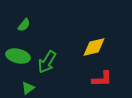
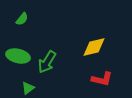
green semicircle: moved 2 px left, 6 px up
red L-shape: rotated 15 degrees clockwise
